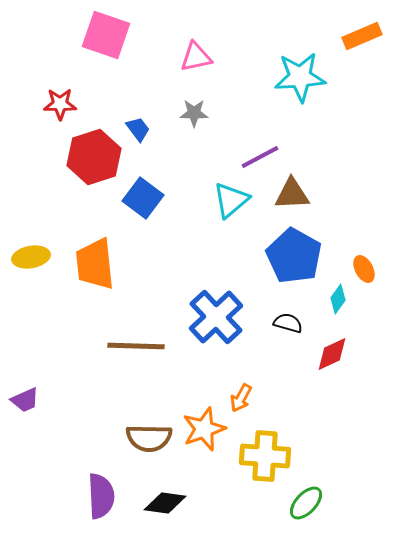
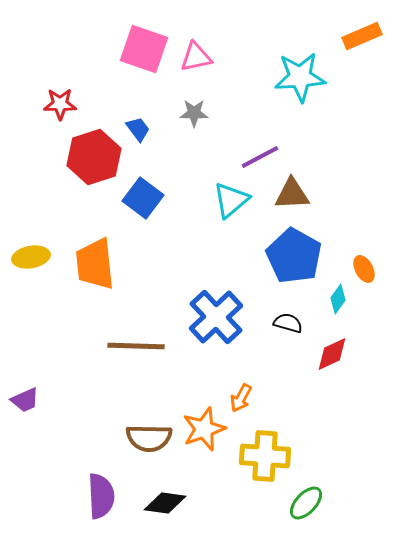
pink square: moved 38 px right, 14 px down
